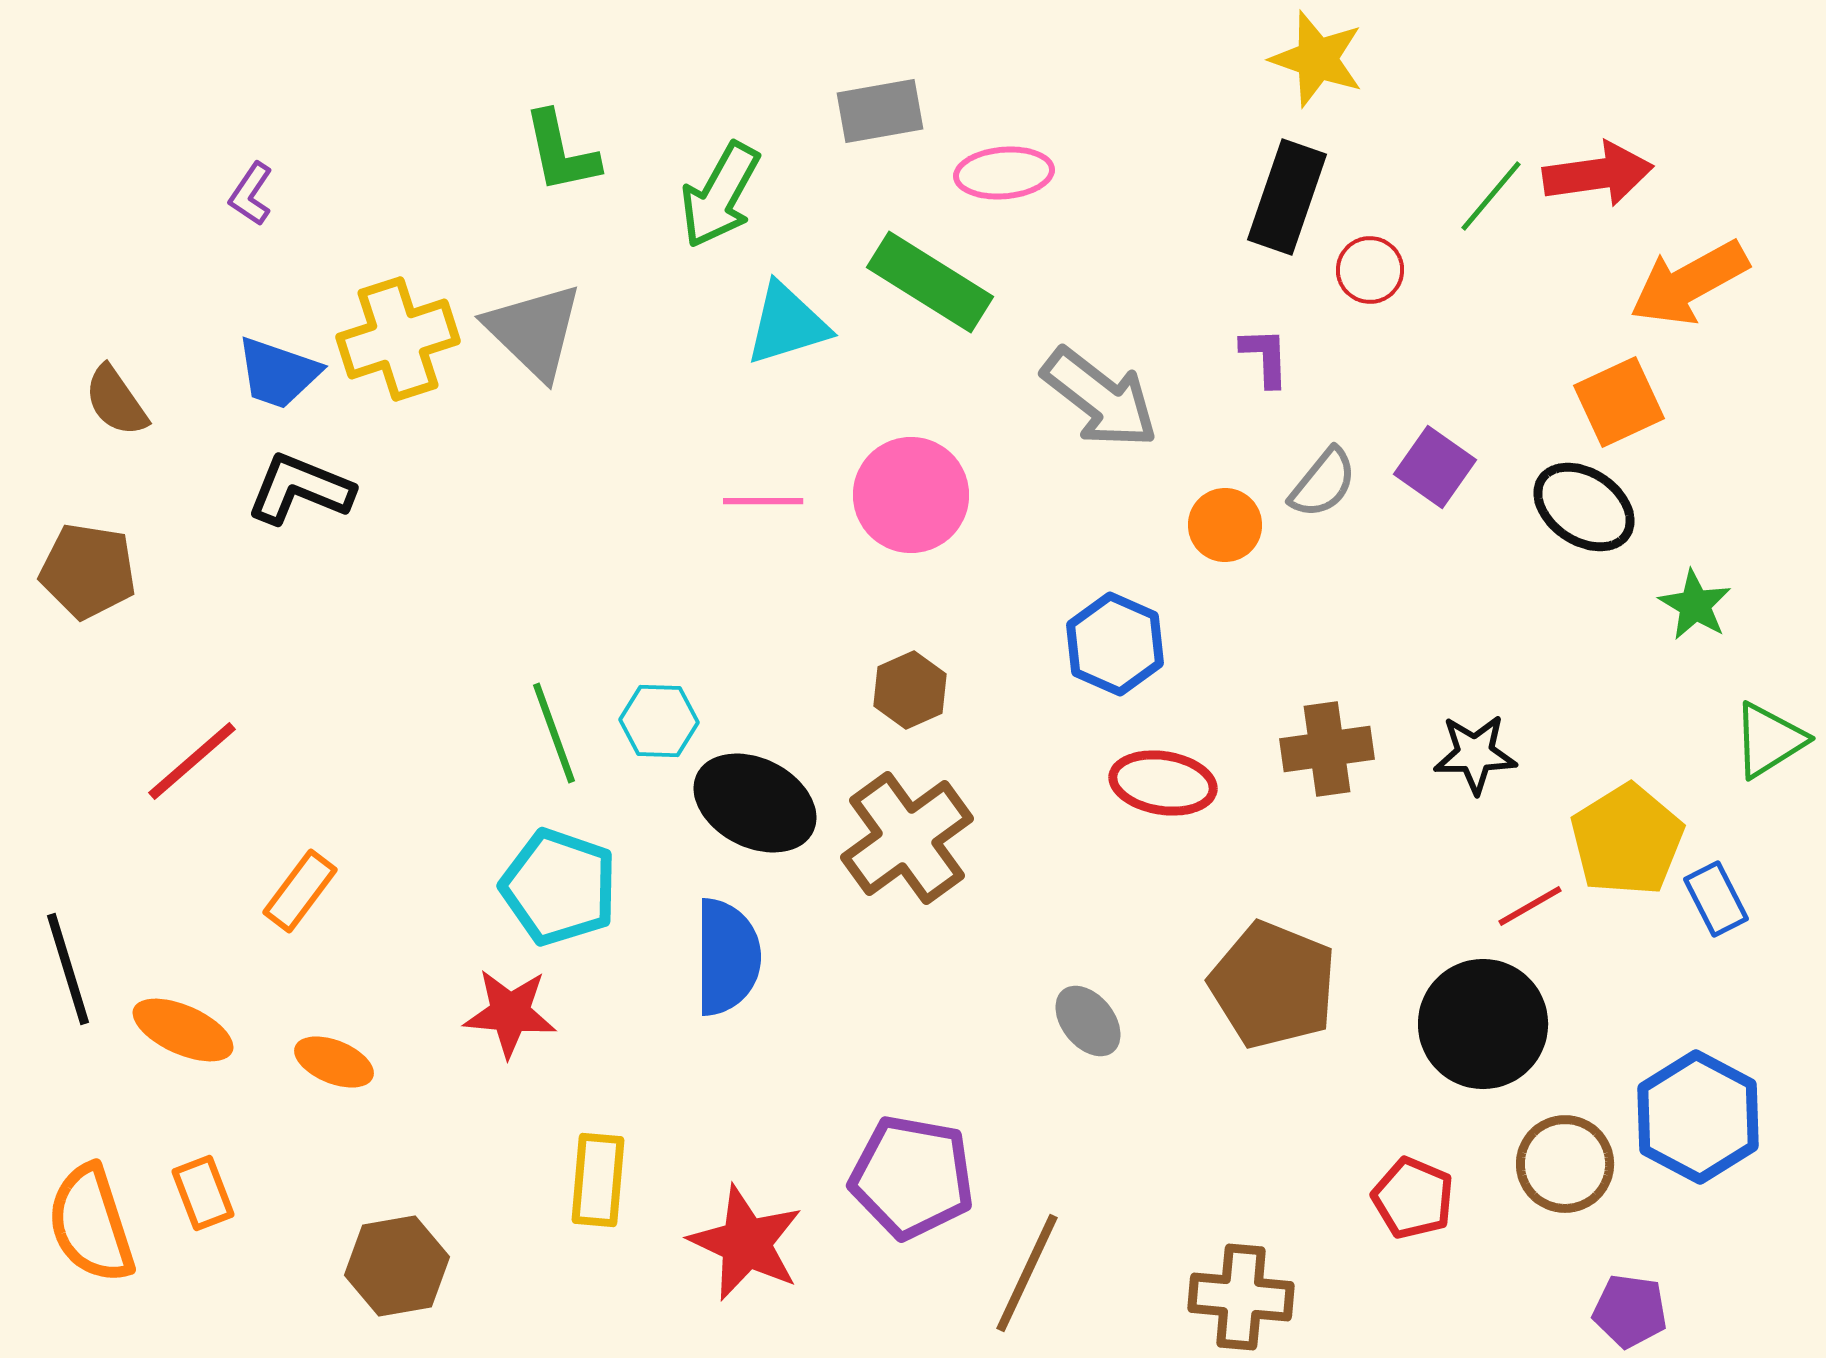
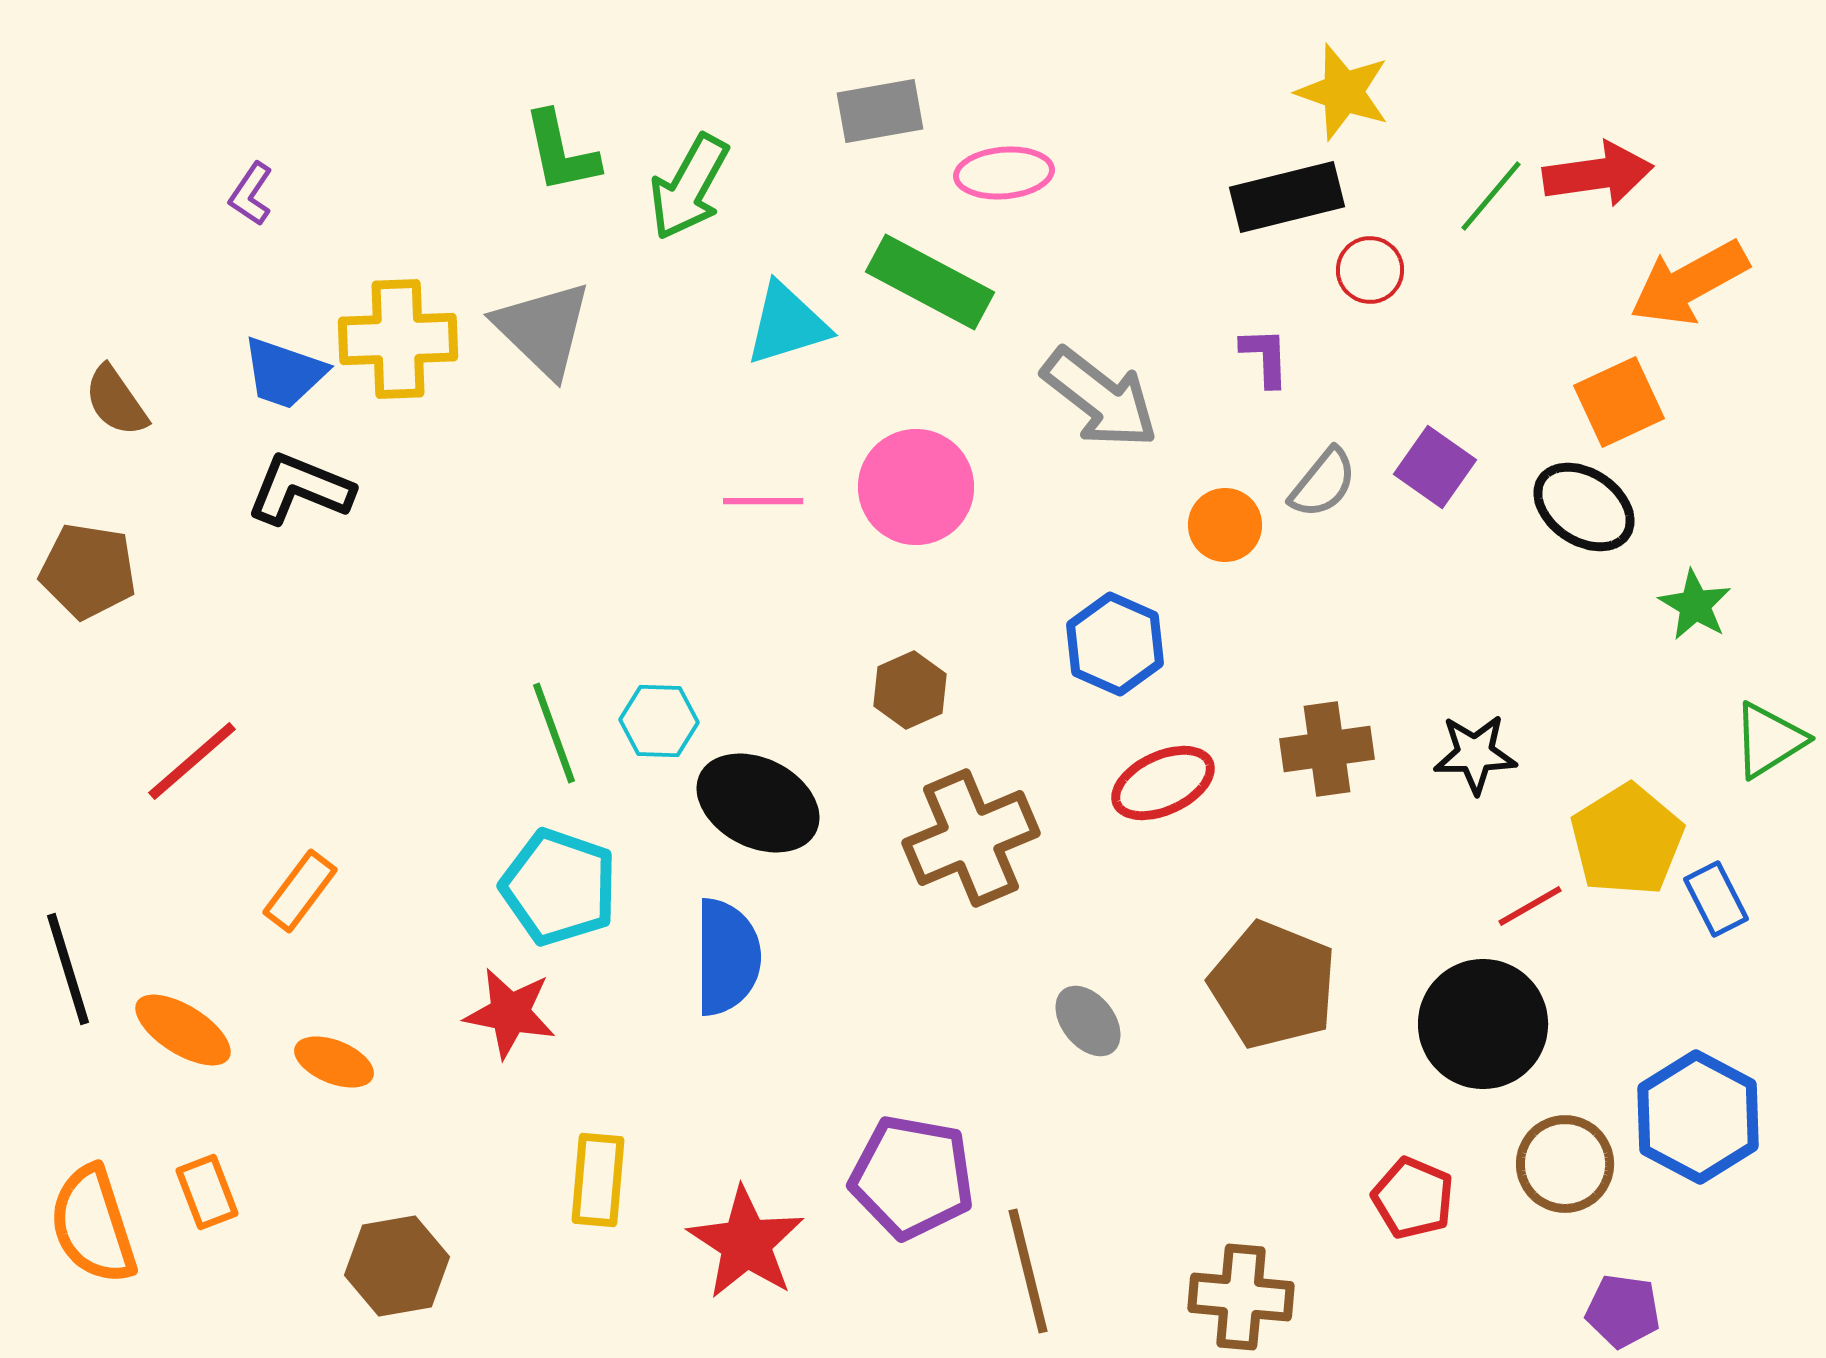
yellow star at (1317, 59): moved 26 px right, 33 px down
green arrow at (720, 195): moved 31 px left, 8 px up
black rectangle at (1287, 197): rotated 57 degrees clockwise
green rectangle at (930, 282): rotated 4 degrees counterclockwise
gray triangle at (534, 331): moved 9 px right, 2 px up
yellow cross at (398, 339): rotated 16 degrees clockwise
blue trapezoid at (278, 373): moved 6 px right
pink circle at (911, 495): moved 5 px right, 8 px up
red ellipse at (1163, 783): rotated 34 degrees counterclockwise
black ellipse at (755, 803): moved 3 px right
brown cross at (907, 838): moved 64 px right; rotated 13 degrees clockwise
red star at (510, 1013): rotated 6 degrees clockwise
orange ellipse at (183, 1030): rotated 8 degrees clockwise
orange rectangle at (203, 1193): moved 4 px right, 1 px up
orange semicircle at (91, 1224): moved 2 px right, 1 px down
red star at (746, 1243): rotated 8 degrees clockwise
brown line at (1027, 1273): moved 1 px right, 2 px up; rotated 39 degrees counterclockwise
purple pentagon at (1630, 1311): moved 7 px left
